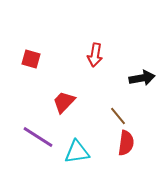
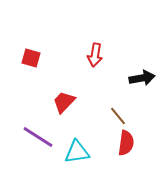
red square: moved 1 px up
